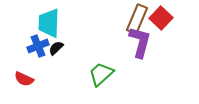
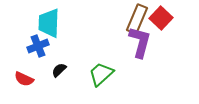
black semicircle: moved 3 px right, 22 px down
